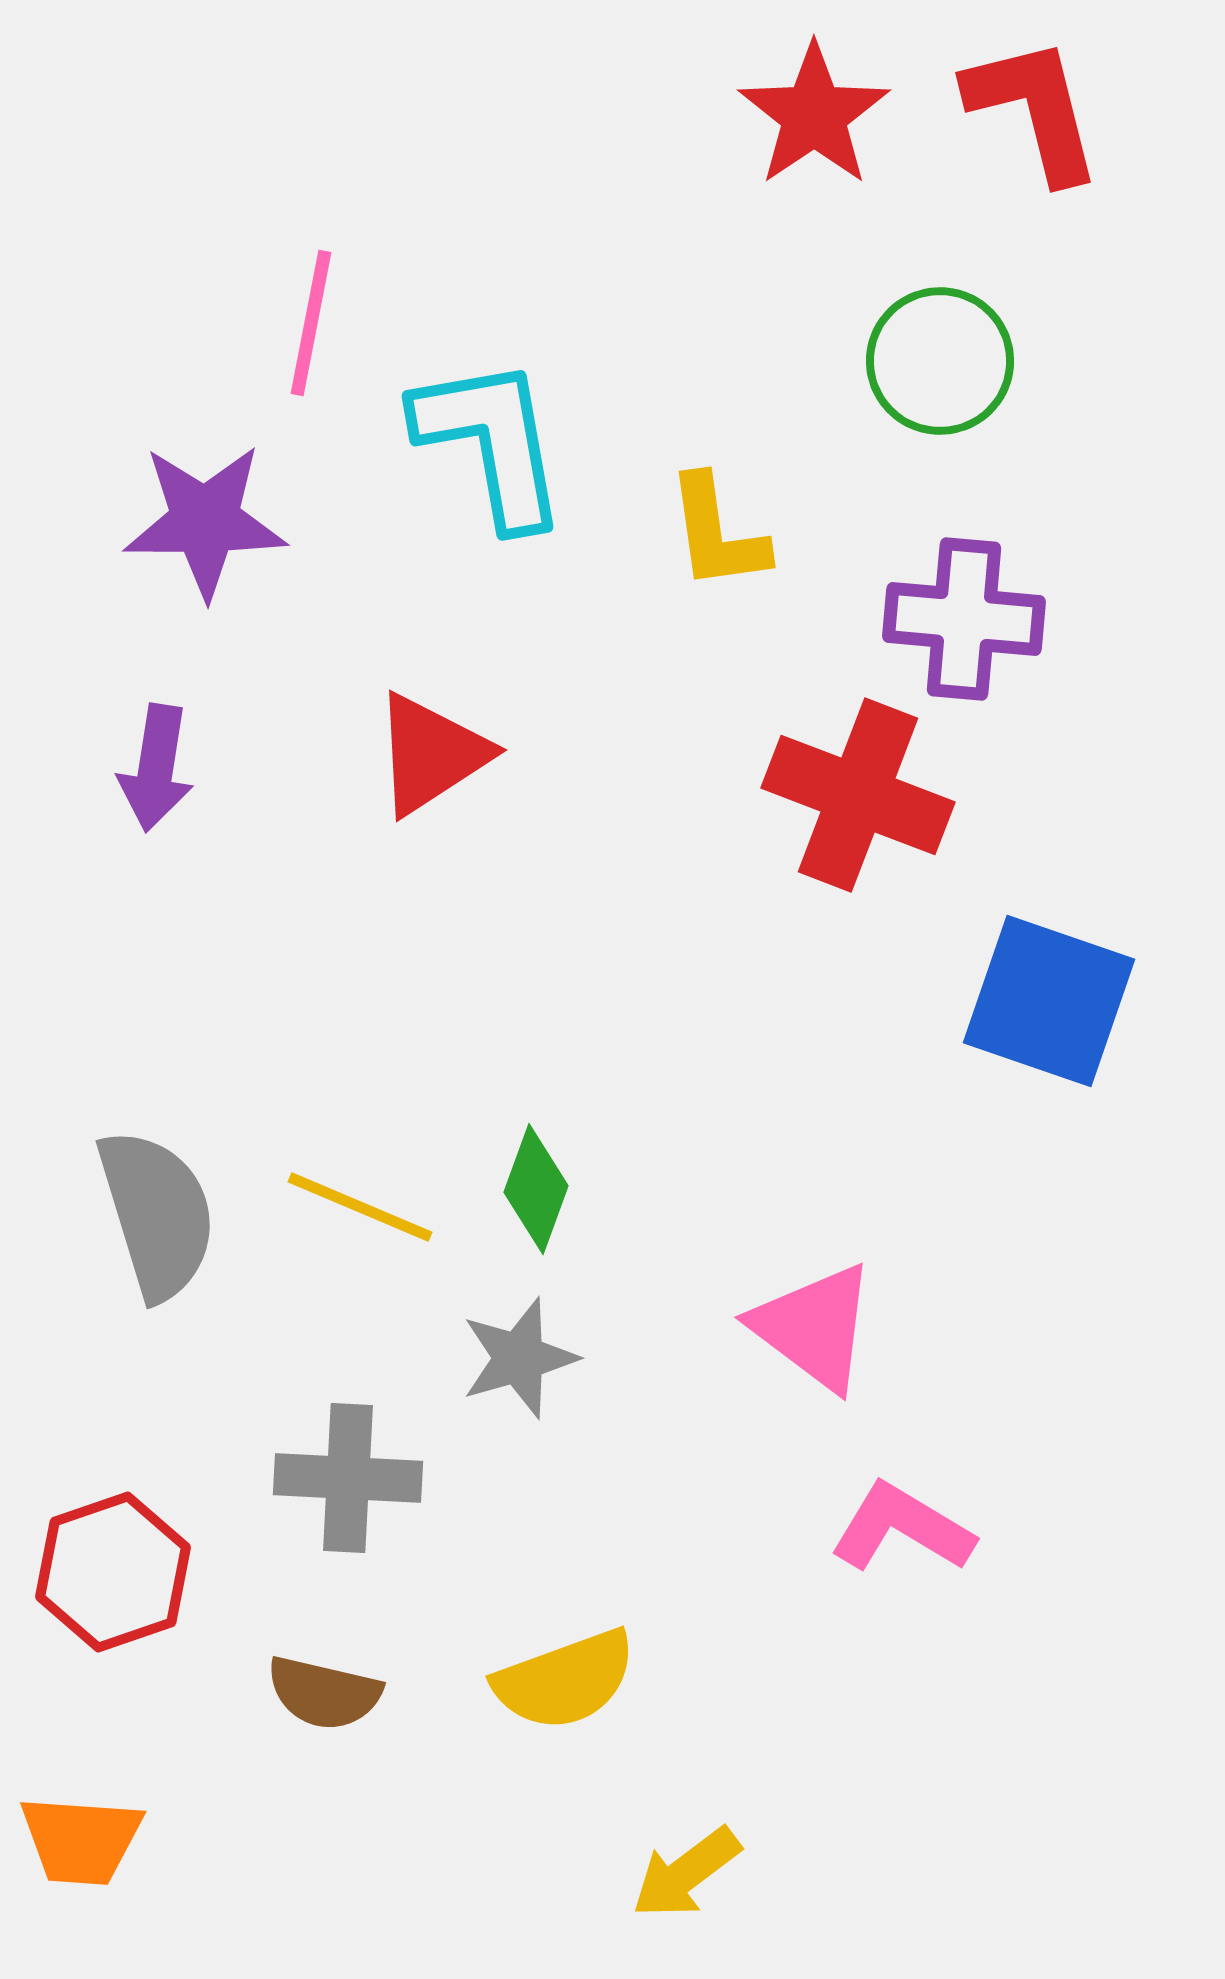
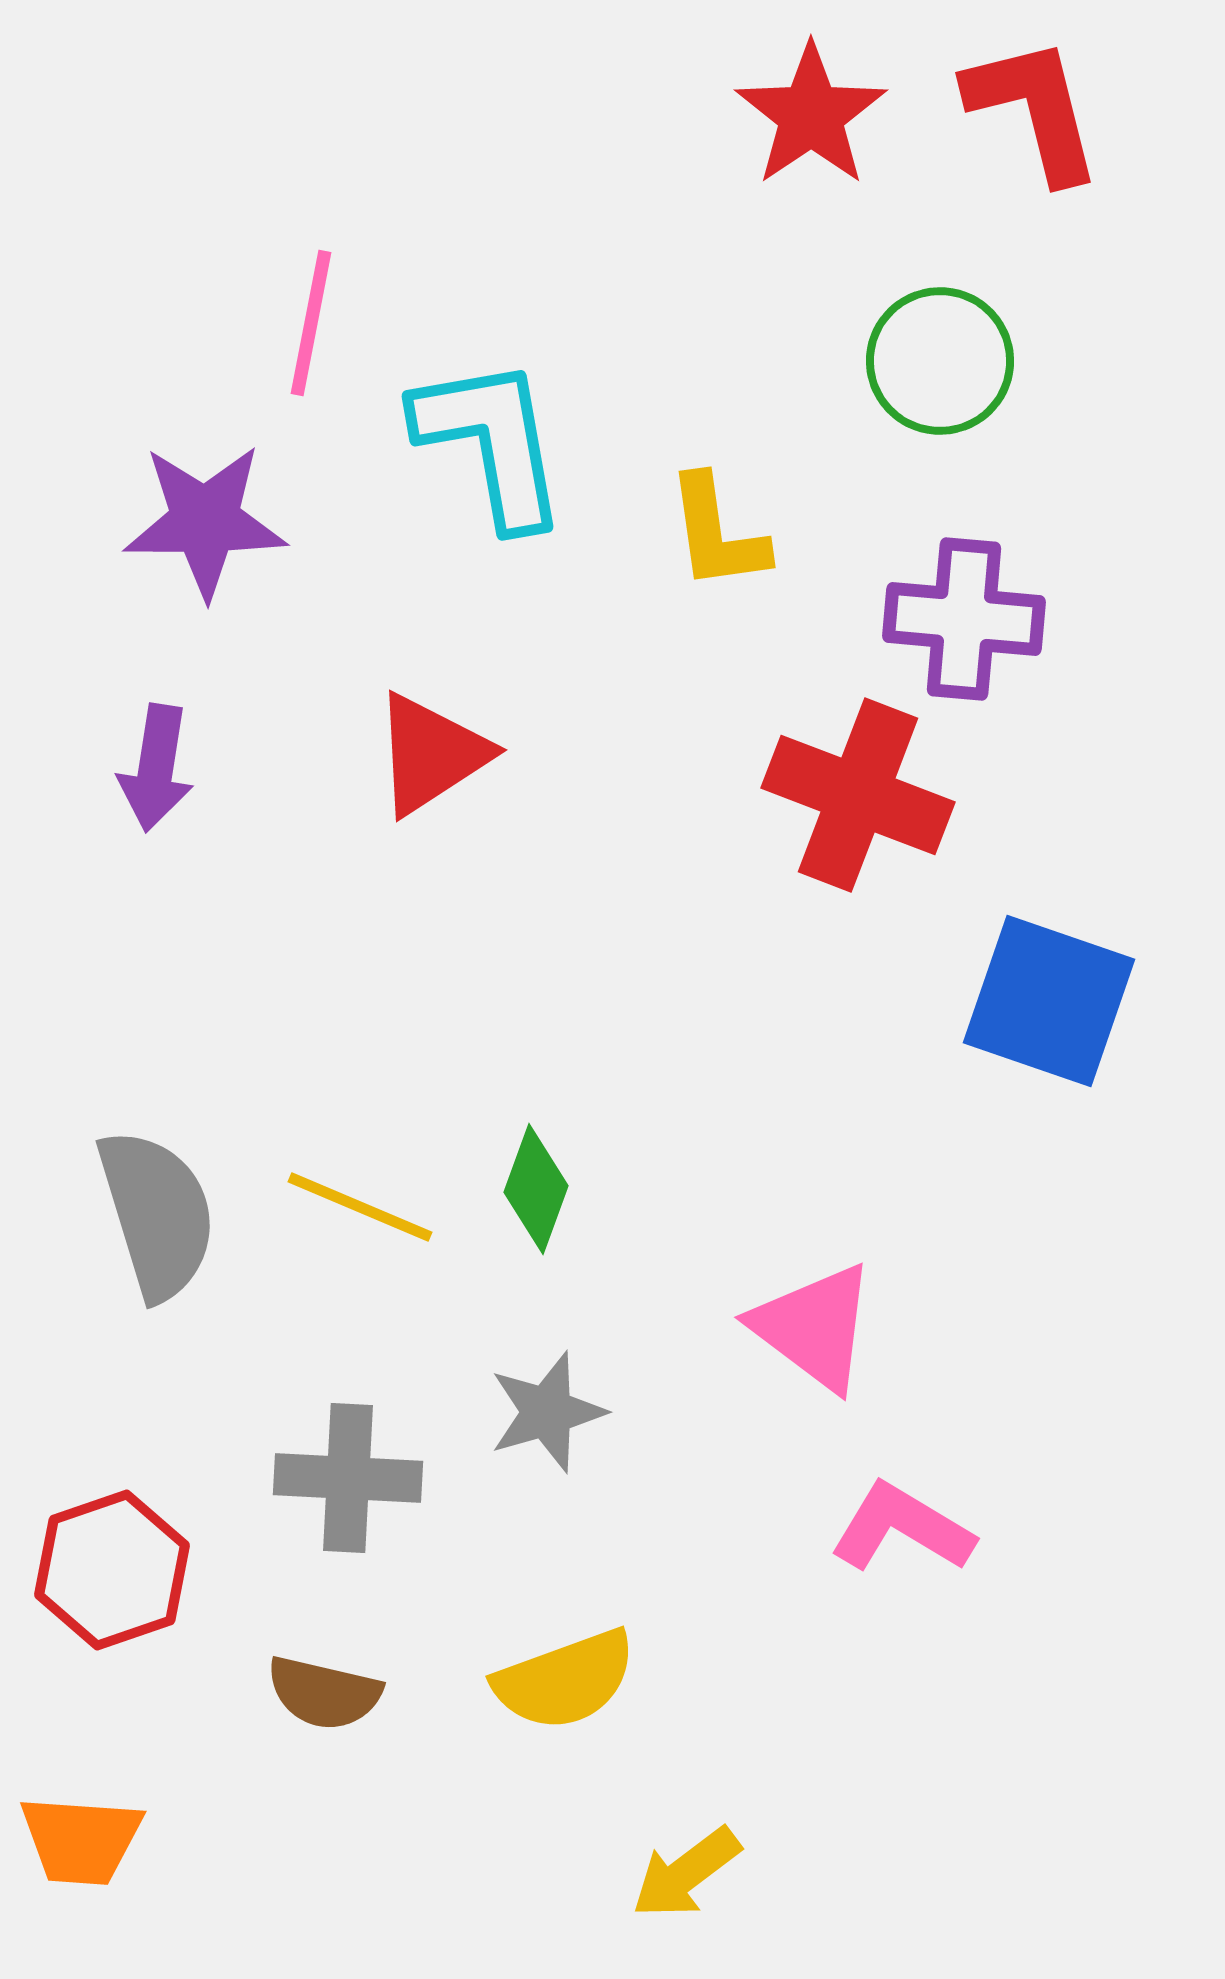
red star: moved 3 px left
gray star: moved 28 px right, 54 px down
red hexagon: moved 1 px left, 2 px up
